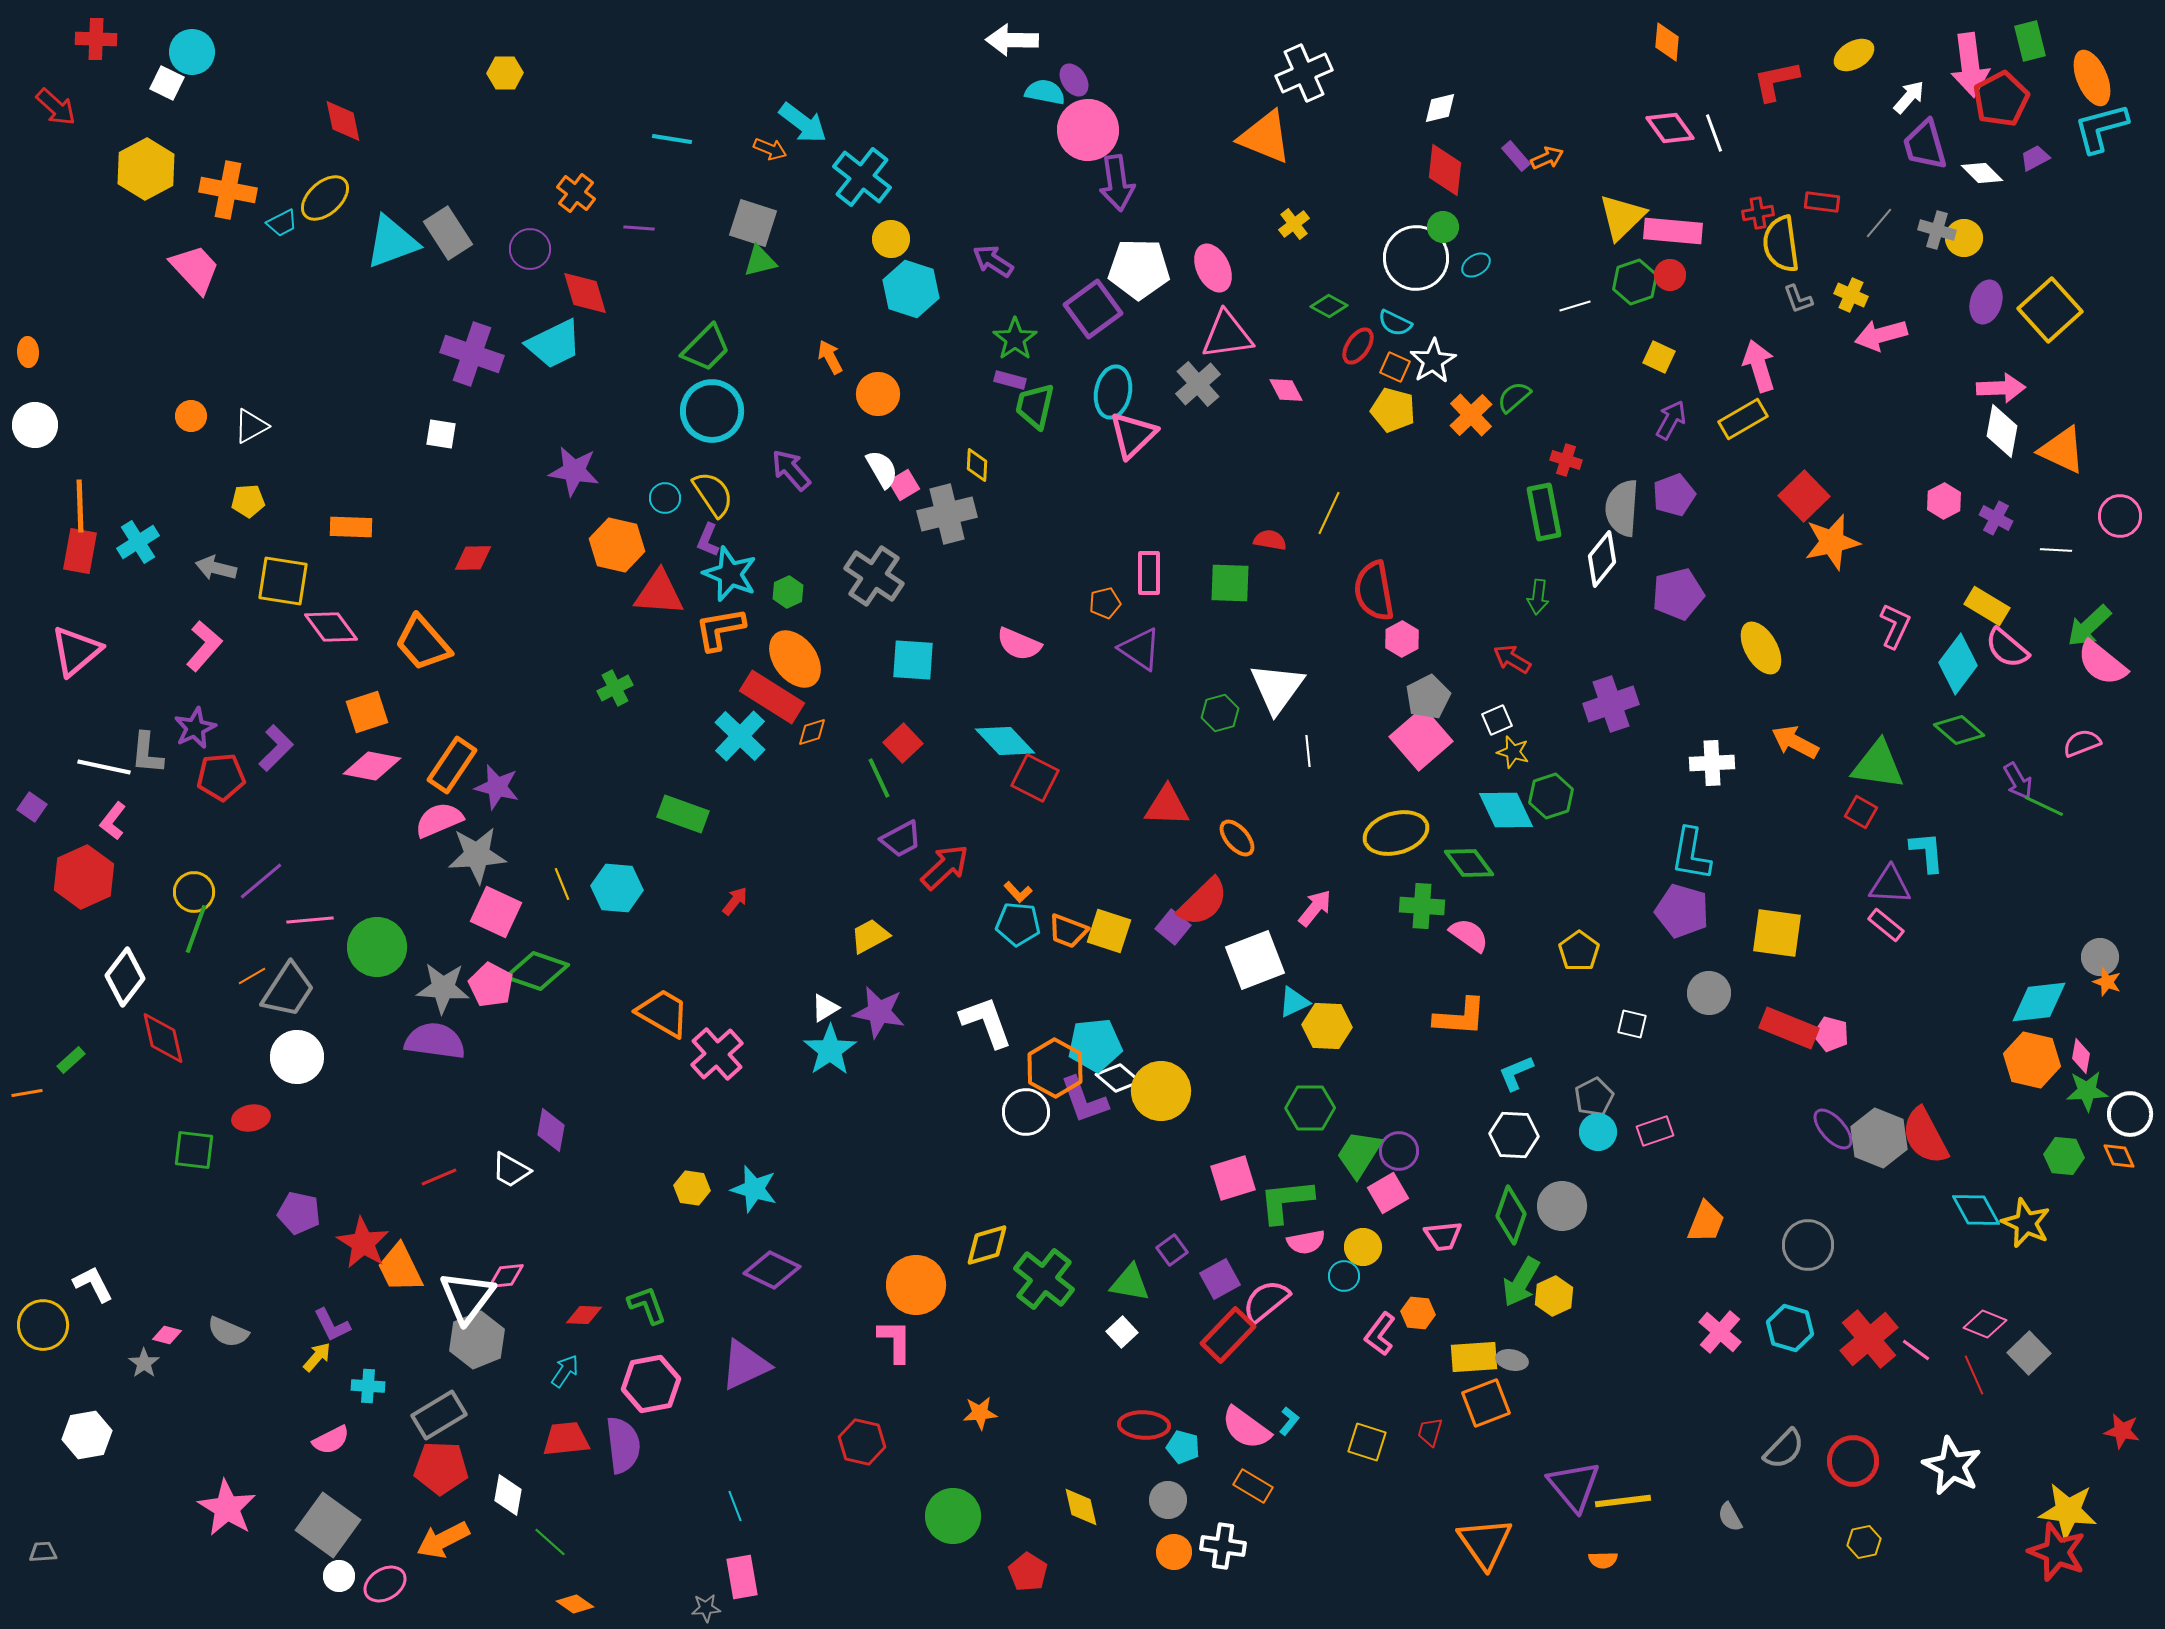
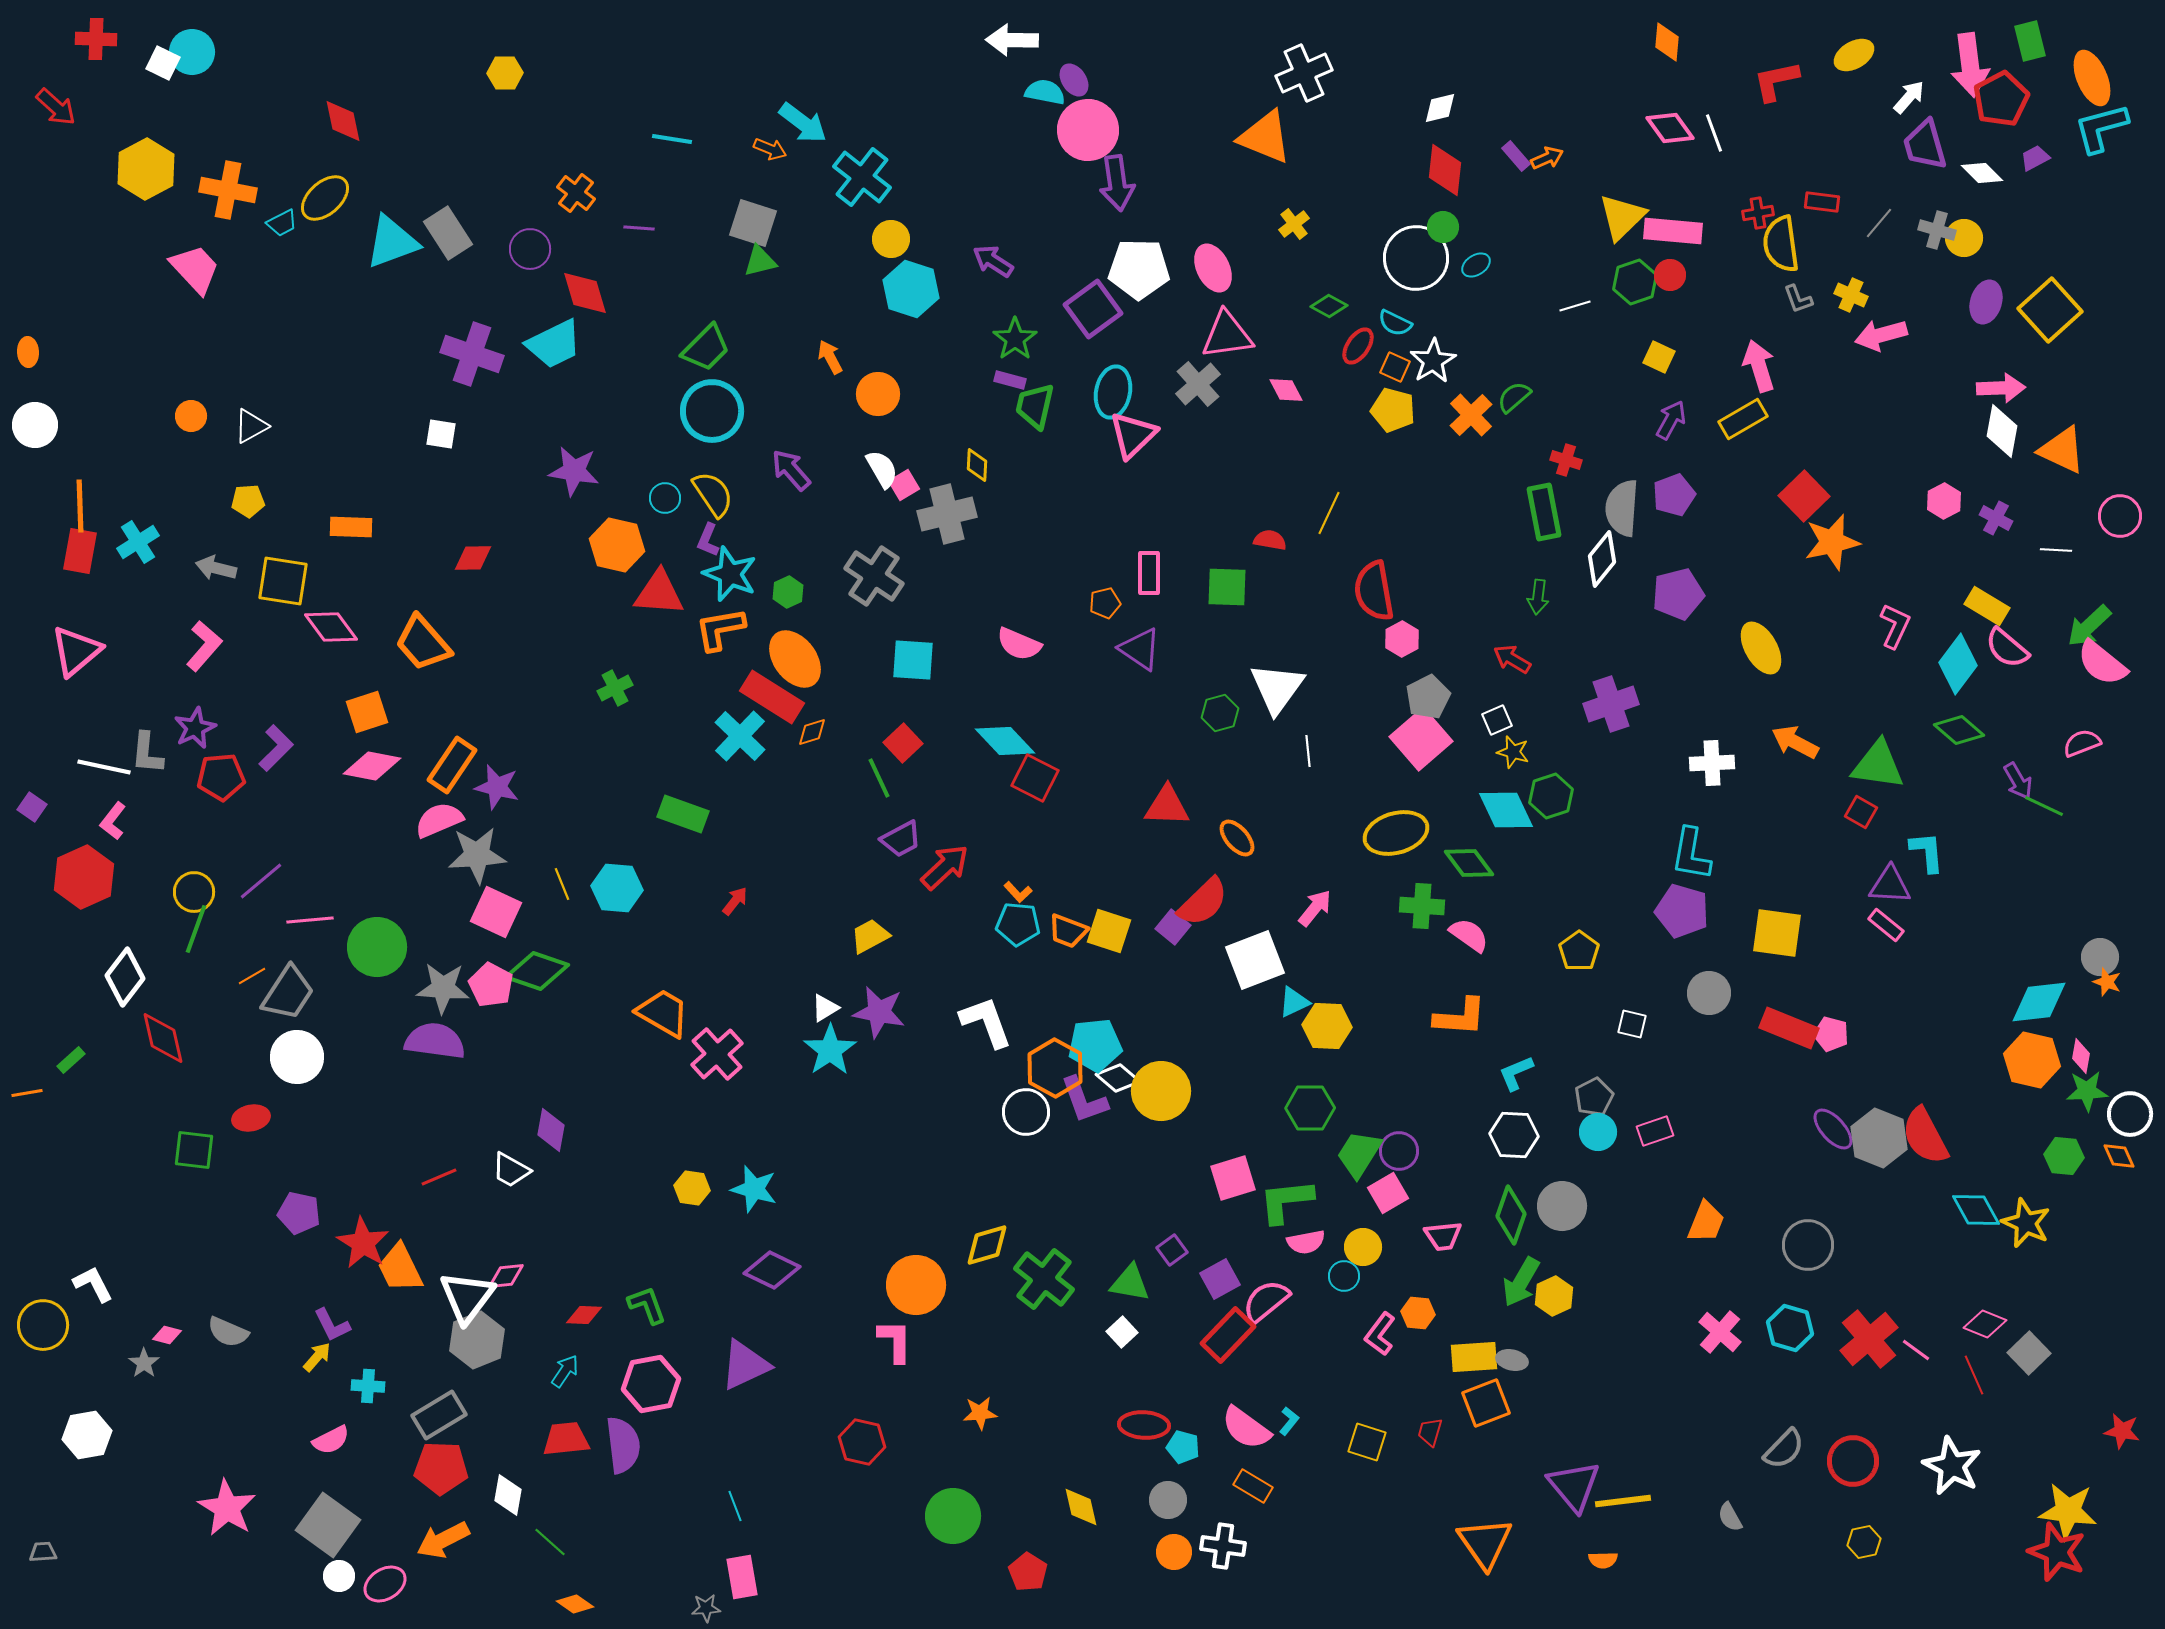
white square at (167, 83): moved 4 px left, 20 px up
green square at (1230, 583): moved 3 px left, 4 px down
gray trapezoid at (288, 990): moved 3 px down
